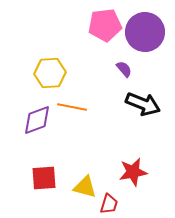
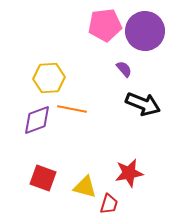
purple circle: moved 1 px up
yellow hexagon: moved 1 px left, 5 px down
orange line: moved 2 px down
red star: moved 4 px left, 1 px down
red square: moved 1 px left; rotated 24 degrees clockwise
